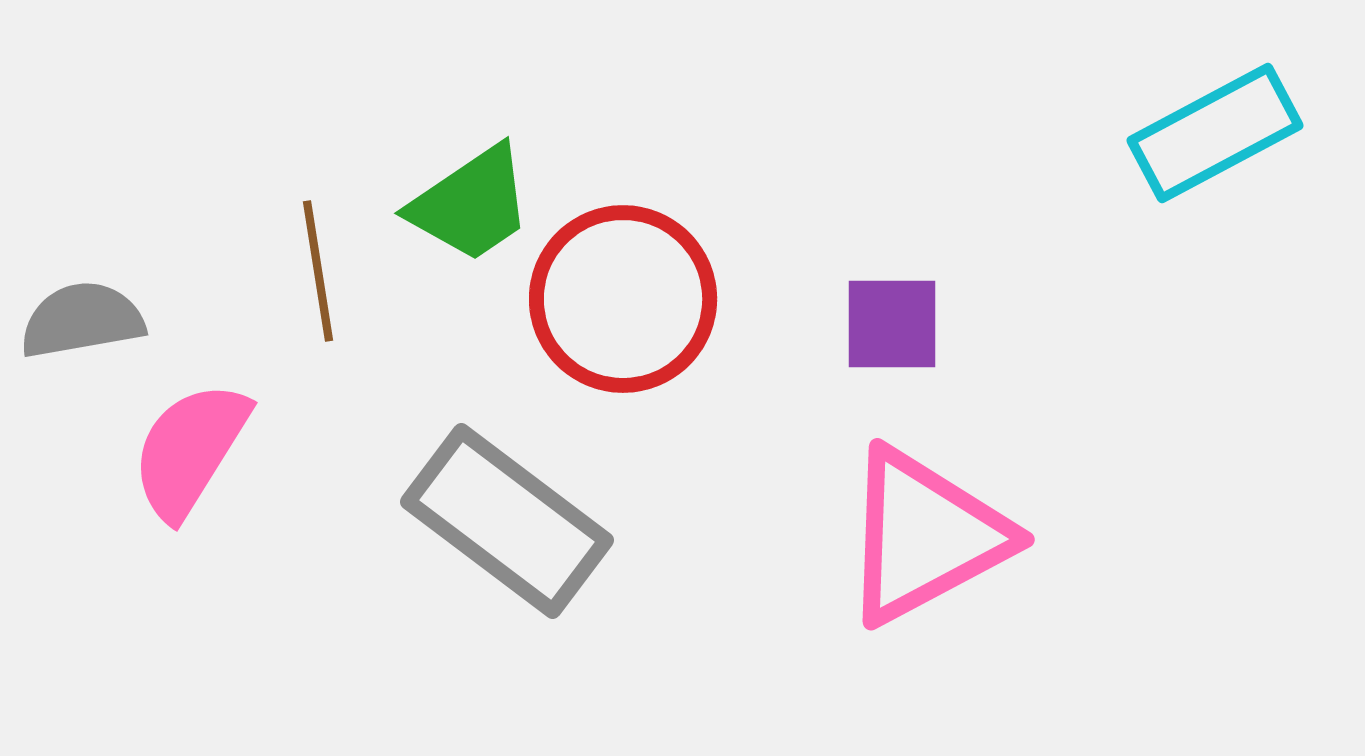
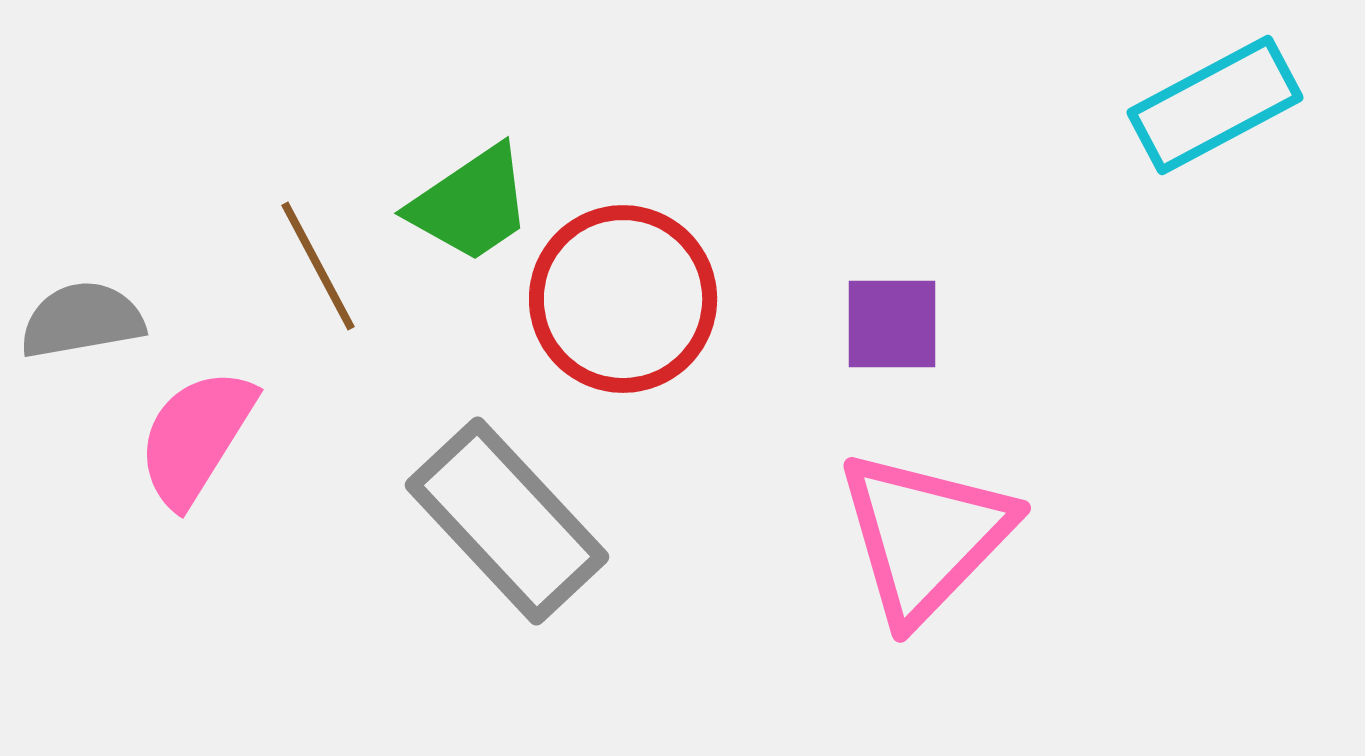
cyan rectangle: moved 28 px up
brown line: moved 5 px up; rotated 19 degrees counterclockwise
pink semicircle: moved 6 px right, 13 px up
gray rectangle: rotated 10 degrees clockwise
pink triangle: rotated 18 degrees counterclockwise
